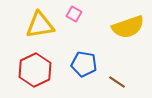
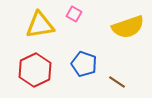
blue pentagon: rotated 10 degrees clockwise
